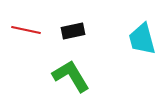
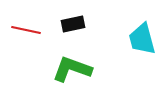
black rectangle: moved 7 px up
green L-shape: moved 1 px right, 7 px up; rotated 39 degrees counterclockwise
